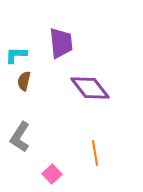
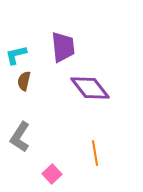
purple trapezoid: moved 2 px right, 4 px down
cyan L-shape: rotated 15 degrees counterclockwise
